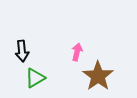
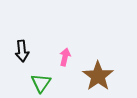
pink arrow: moved 12 px left, 5 px down
green triangle: moved 6 px right, 5 px down; rotated 25 degrees counterclockwise
